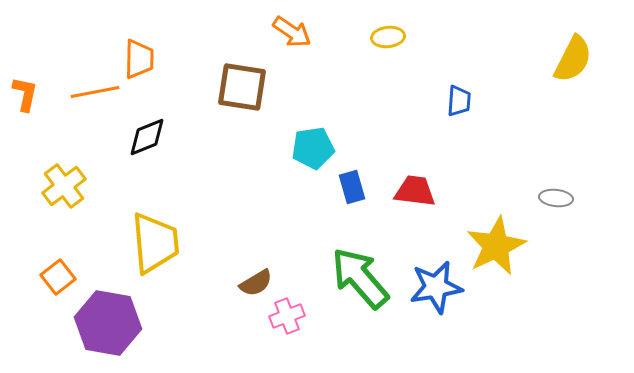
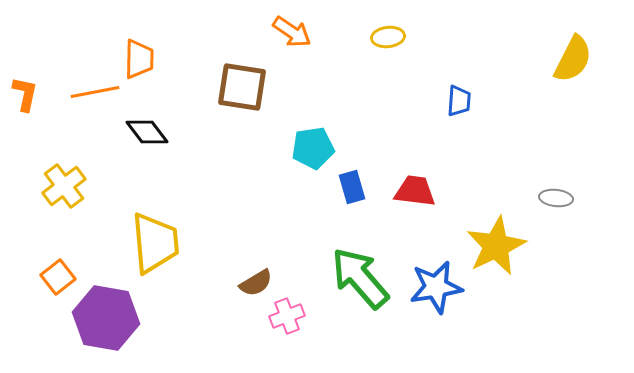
black diamond: moved 5 px up; rotated 75 degrees clockwise
purple hexagon: moved 2 px left, 5 px up
